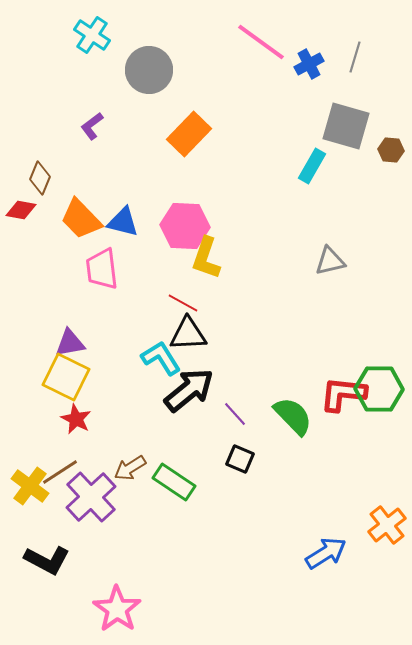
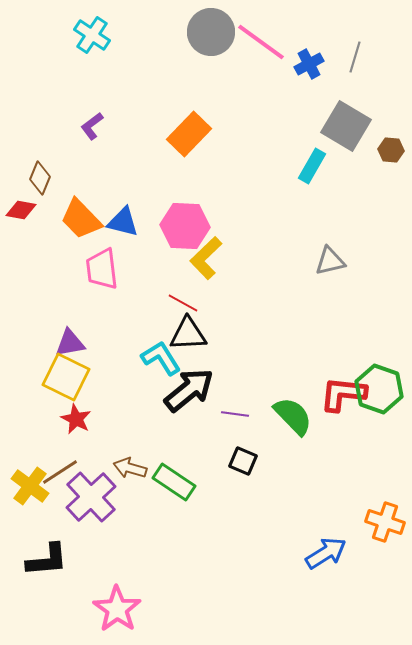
gray circle: moved 62 px right, 38 px up
gray square: rotated 15 degrees clockwise
yellow L-shape: rotated 27 degrees clockwise
green hexagon: rotated 18 degrees clockwise
purple line: rotated 40 degrees counterclockwise
black square: moved 3 px right, 2 px down
brown arrow: rotated 48 degrees clockwise
orange cross: moved 2 px left, 3 px up; rotated 33 degrees counterclockwise
black L-shape: rotated 33 degrees counterclockwise
